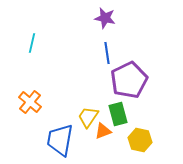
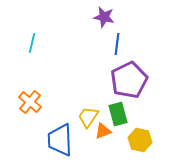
purple star: moved 1 px left, 1 px up
blue line: moved 10 px right, 9 px up; rotated 15 degrees clockwise
blue trapezoid: rotated 12 degrees counterclockwise
